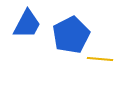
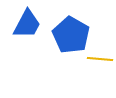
blue pentagon: rotated 15 degrees counterclockwise
